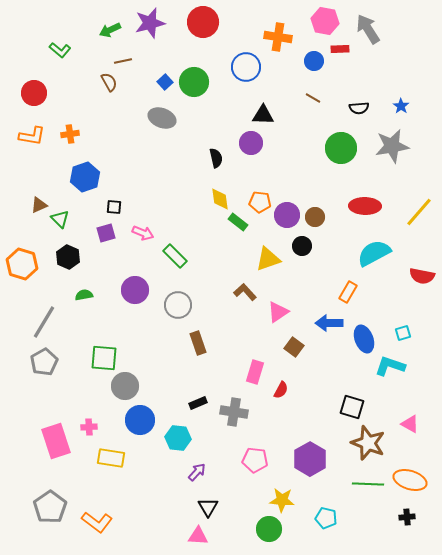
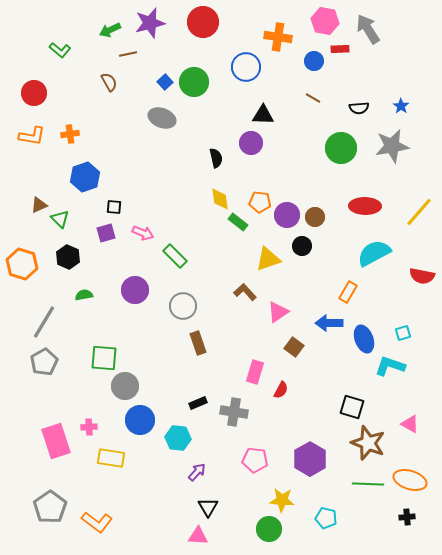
brown line at (123, 61): moved 5 px right, 7 px up
gray circle at (178, 305): moved 5 px right, 1 px down
